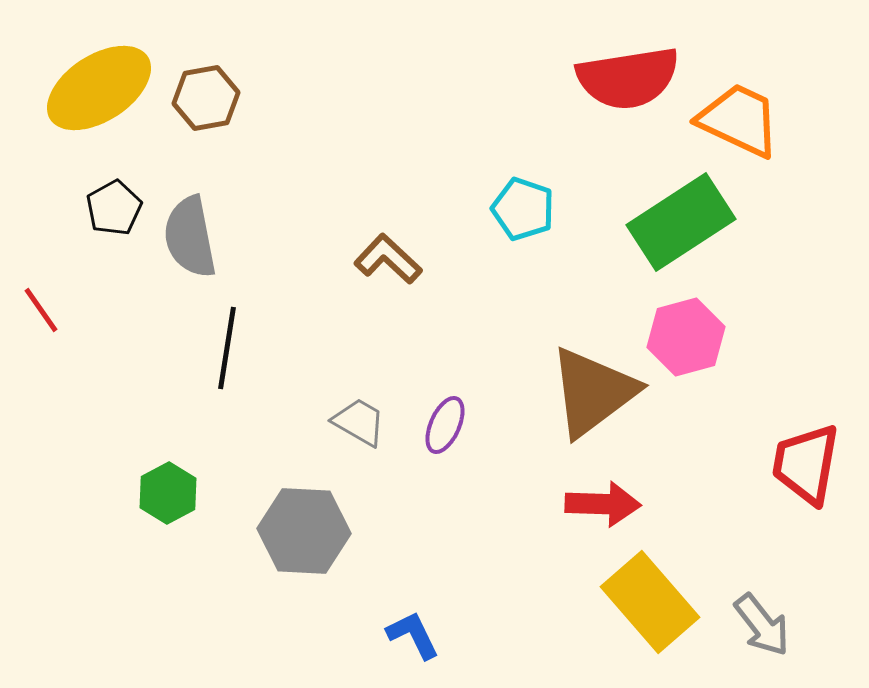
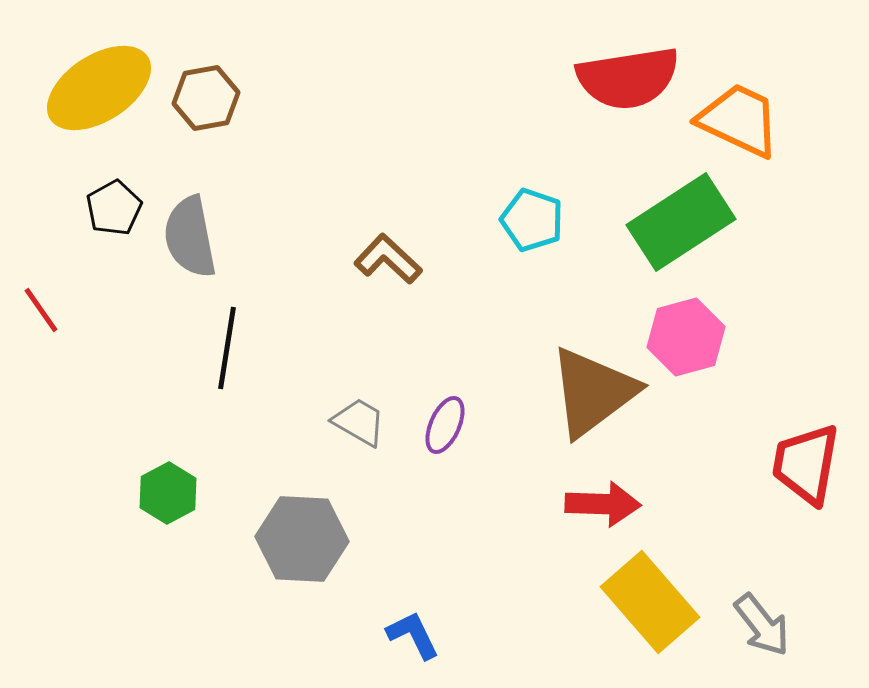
cyan pentagon: moved 9 px right, 11 px down
gray hexagon: moved 2 px left, 8 px down
